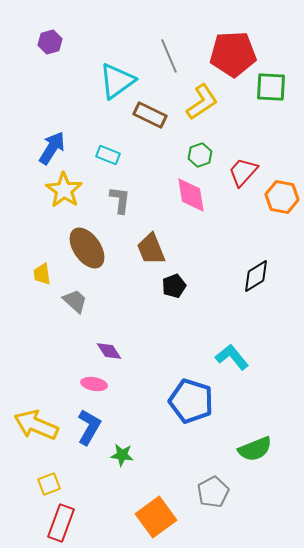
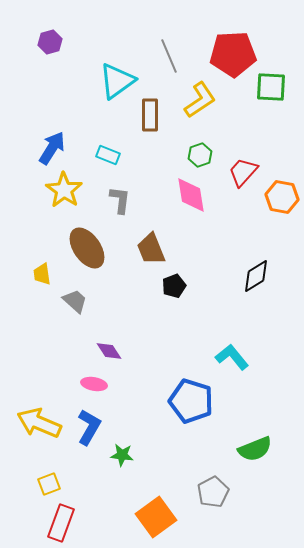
yellow L-shape: moved 2 px left, 2 px up
brown rectangle: rotated 64 degrees clockwise
yellow arrow: moved 3 px right, 2 px up
